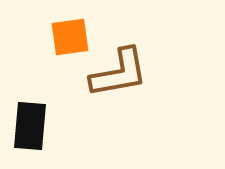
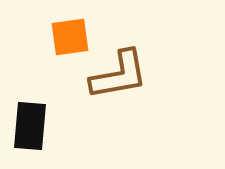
brown L-shape: moved 2 px down
